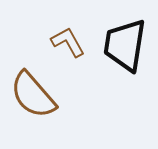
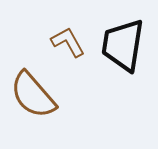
black trapezoid: moved 2 px left
